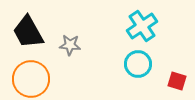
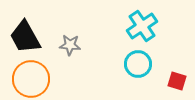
black trapezoid: moved 3 px left, 5 px down
